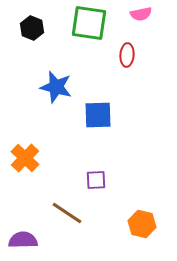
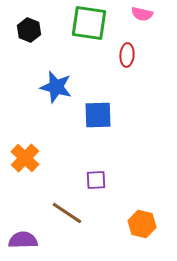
pink semicircle: moved 1 px right; rotated 25 degrees clockwise
black hexagon: moved 3 px left, 2 px down
